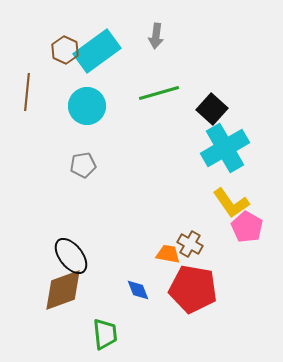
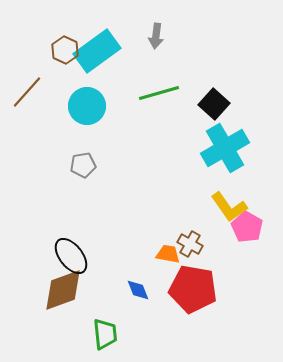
brown line: rotated 36 degrees clockwise
black square: moved 2 px right, 5 px up
yellow L-shape: moved 2 px left, 4 px down
